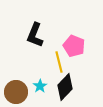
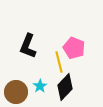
black L-shape: moved 7 px left, 11 px down
pink pentagon: moved 2 px down
